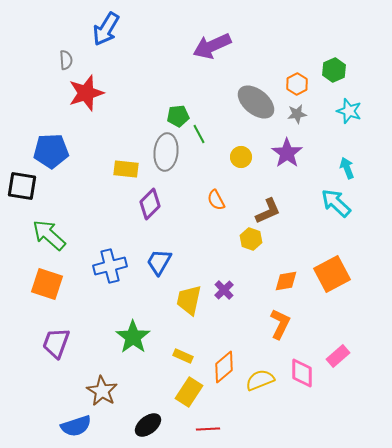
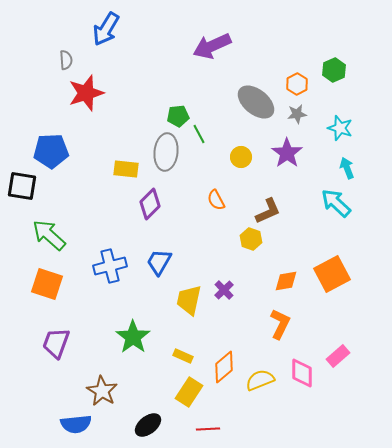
cyan star at (349, 111): moved 9 px left, 17 px down
blue semicircle at (76, 426): moved 2 px up; rotated 12 degrees clockwise
